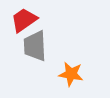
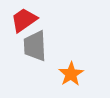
orange star: rotated 30 degrees clockwise
